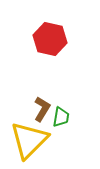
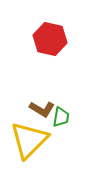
brown L-shape: rotated 90 degrees clockwise
